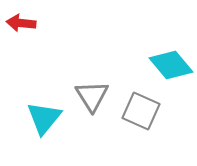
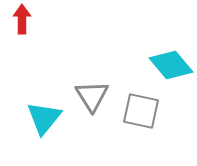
red arrow: moved 1 px right, 4 px up; rotated 84 degrees clockwise
gray square: rotated 12 degrees counterclockwise
